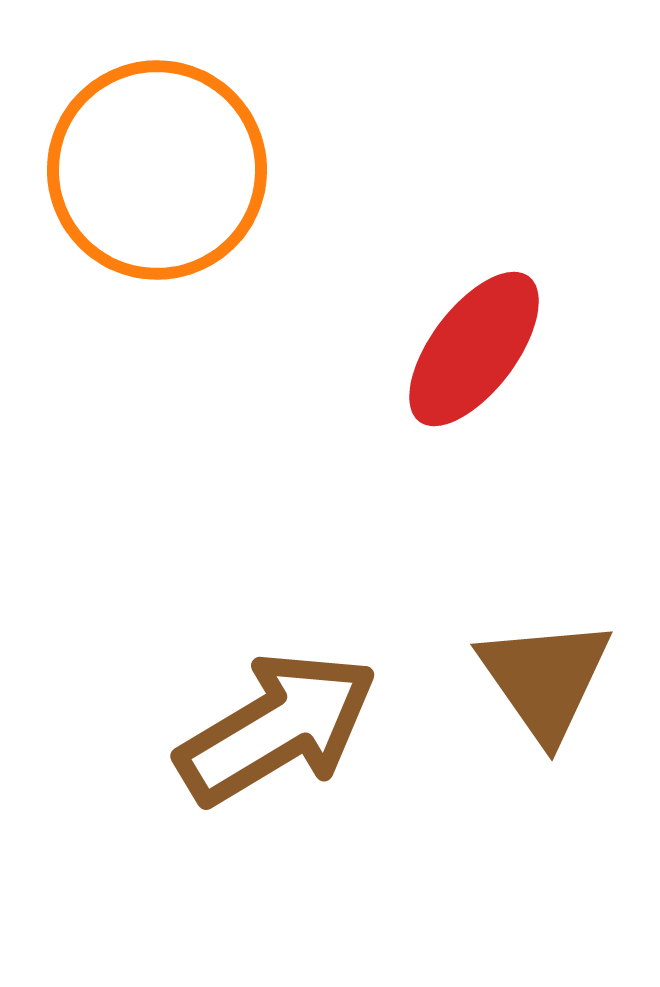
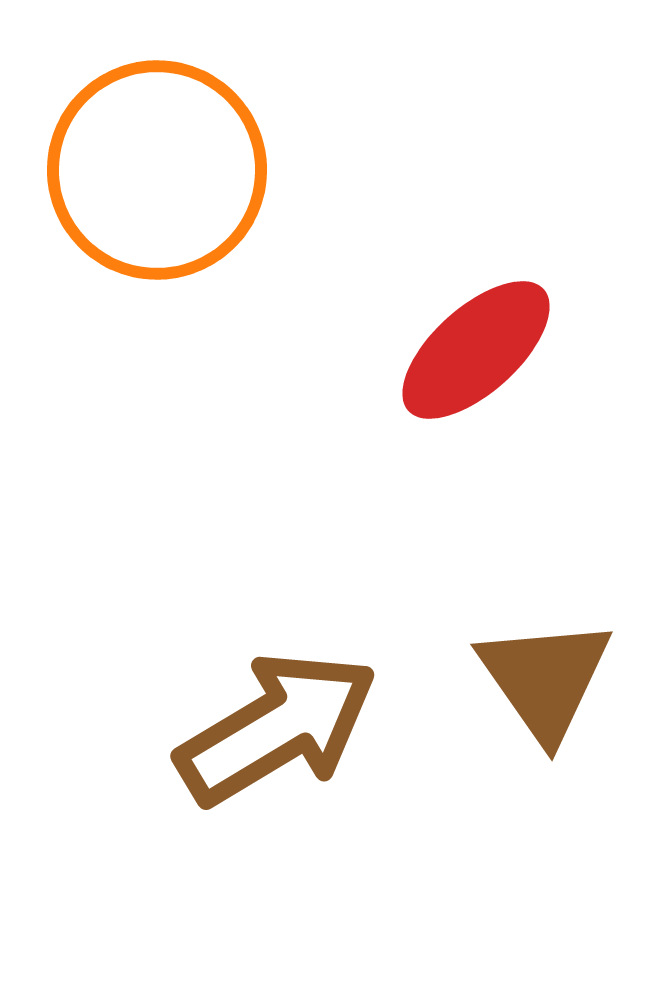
red ellipse: moved 2 px right, 1 px down; rotated 11 degrees clockwise
